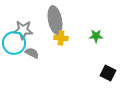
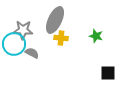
gray ellipse: rotated 36 degrees clockwise
green star: rotated 16 degrees clockwise
cyan circle: moved 1 px down
black square: rotated 28 degrees counterclockwise
